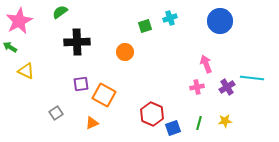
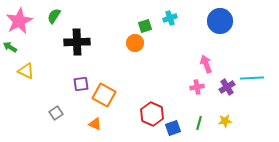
green semicircle: moved 6 px left, 4 px down; rotated 21 degrees counterclockwise
orange circle: moved 10 px right, 9 px up
cyan line: rotated 10 degrees counterclockwise
orange triangle: moved 3 px right, 1 px down; rotated 48 degrees clockwise
